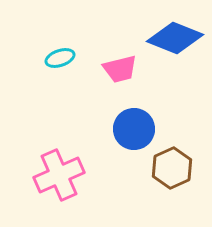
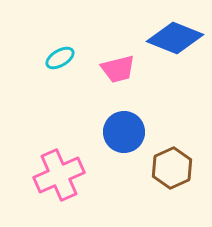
cyan ellipse: rotated 12 degrees counterclockwise
pink trapezoid: moved 2 px left
blue circle: moved 10 px left, 3 px down
